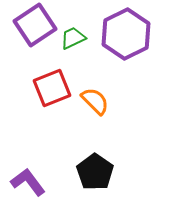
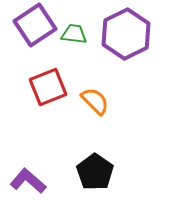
green trapezoid: moved 1 px right, 4 px up; rotated 32 degrees clockwise
red square: moved 4 px left, 1 px up
purple L-shape: moved 1 px up; rotated 12 degrees counterclockwise
